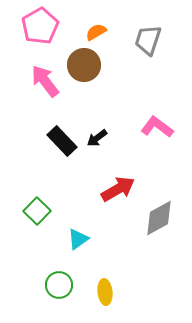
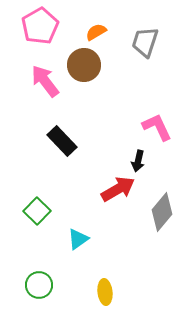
gray trapezoid: moved 3 px left, 2 px down
pink L-shape: rotated 28 degrees clockwise
black arrow: moved 41 px right, 23 px down; rotated 40 degrees counterclockwise
gray diamond: moved 3 px right, 6 px up; rotated 21 degrees counterclockwise
green circle: moved 20 px left
